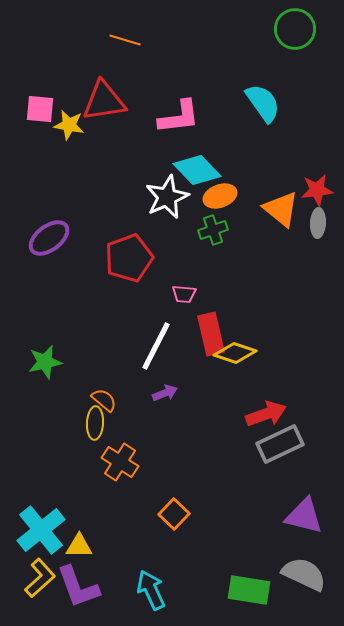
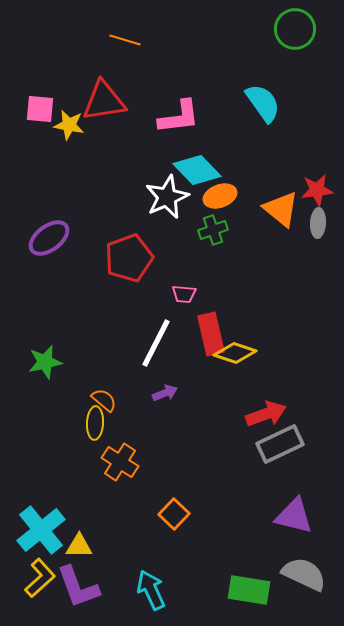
white line: moved 3 px up
purple triangle: moved 10 px left
